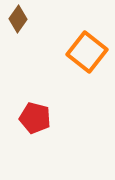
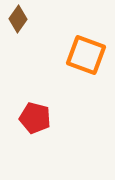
orange square: moved 1 px left, 3 px down; rotated 18 degrees counterclockwise
